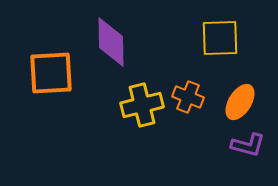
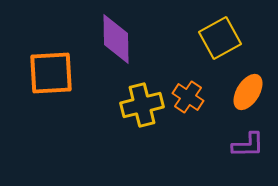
yellow square: rotated 27 degrees counterclockwise
purple diamond: moved 5 px right, 3 px up
orange cross: rotated 12 degrees clockwise
orange ellipse: moved 8 px right, 10 px up
purple L-shape: rotated 16 degrees counterclockwise
